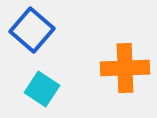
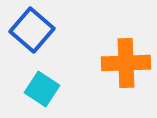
orange cross: moved 1 px right, 5 px up
